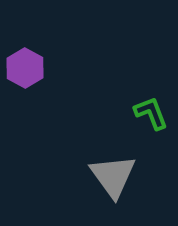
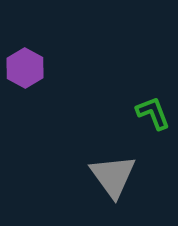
green L-shape: moved 2 px right
